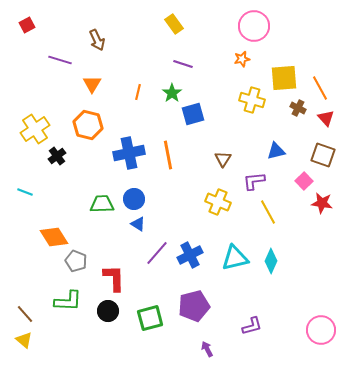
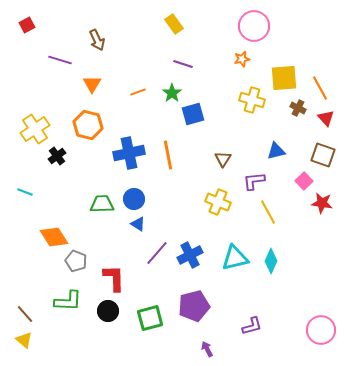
orange line at (138, 92): rotated 56 degrees clockwise
